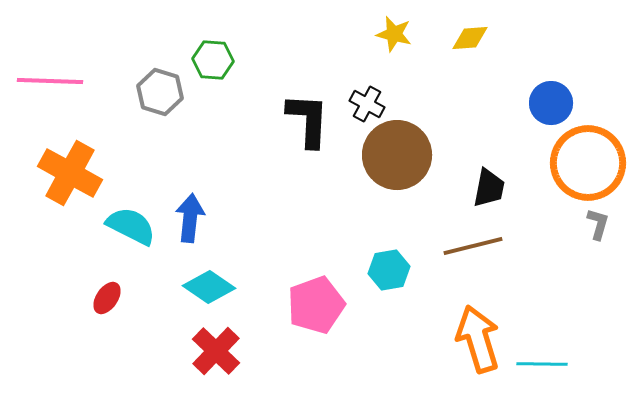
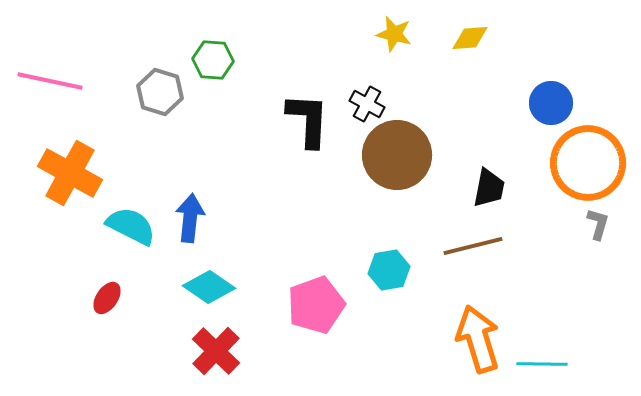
pink line: rotated 10 degrees clockwise
